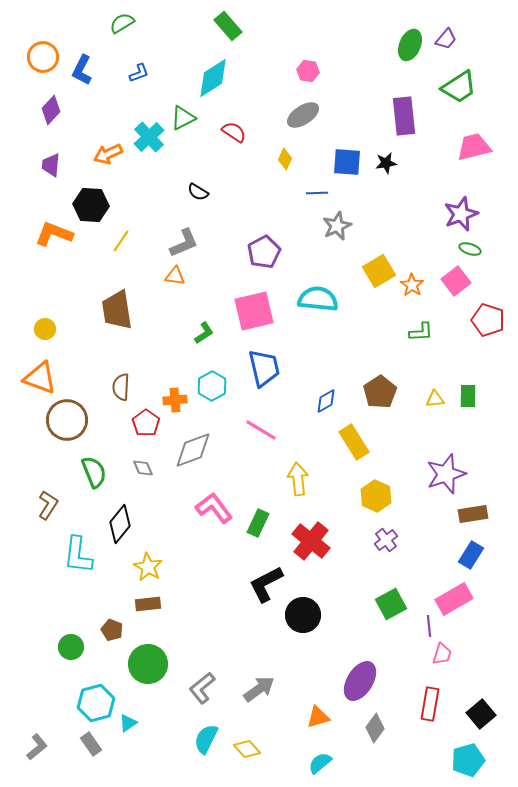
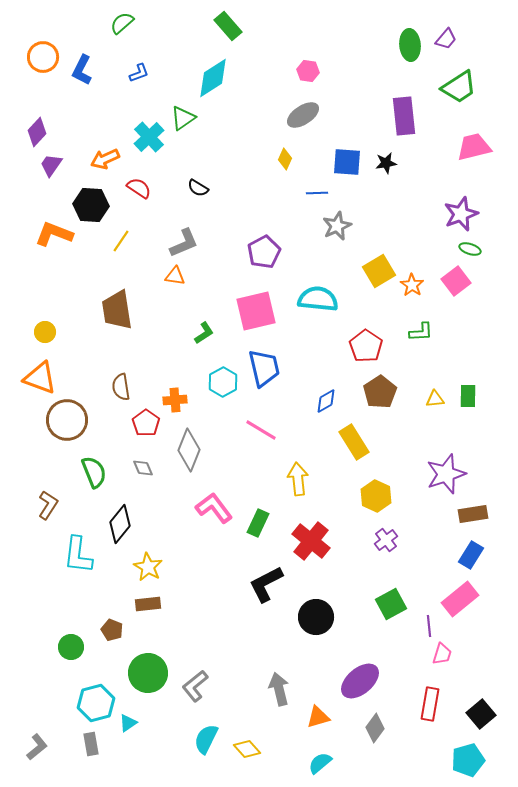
green semicircle at (122, 23): rotated 10 degrees counterclockwise
green ellipse at (410, 45): rotated 28 degrees counterclockwise
purple diamond at (51, 110): moved 14 px left, 22 px down
green triangle at (183, 118): rotated 8 degrees counterclockwise
red semicircle at (234, 132): moved 95 px left, 56 px down
orange arrow at (108, 154): moved 3 px left, 5 px down
purple trapezoid at (51, 165): rotated 30 degrees clockwise
black semicircle at (198, 192): moved 4 px up
pink square at (254, 311): moved 2 px right
red pentagon at (488, 320): moved 122 px left, 26 px down; rotated 16 degrees clockwise
yellow circle at (45, 329): moved 3 px down
cyan hexagon at (212, 386): moved 11 px right, 4 px up
brown semicircle at (121, 387): rotated 12 degrees counterclockwise
gray diamond at (193, 450): moved 4 px left; rotated 48 degrees counterclockwise
pink rectangle at (454, 599): moved 6 px right; rotated 9 degrees counterclockwise
black circle at (303, 615): moved 13 px right, 2 px down
green circle at (148, 664): moved 9 px down
purple ellipse at (360, 681): rotated 18 degrees clockwise
gray L-shape at (202, 688): moved 7 px left, 2 px up
gray arrow at (259, 689): moved 20 px right; rotated 68 degrees counterclockwise
gray rectangle at (91, 744): rotated 25 degrees clockwise
